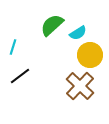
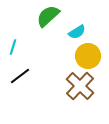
green semicircle: moved 4 px left, 9 px up
cyan semicircle: moved 1 px left, 1 px up
yellow circle: moved 2 px left, 1 px down
